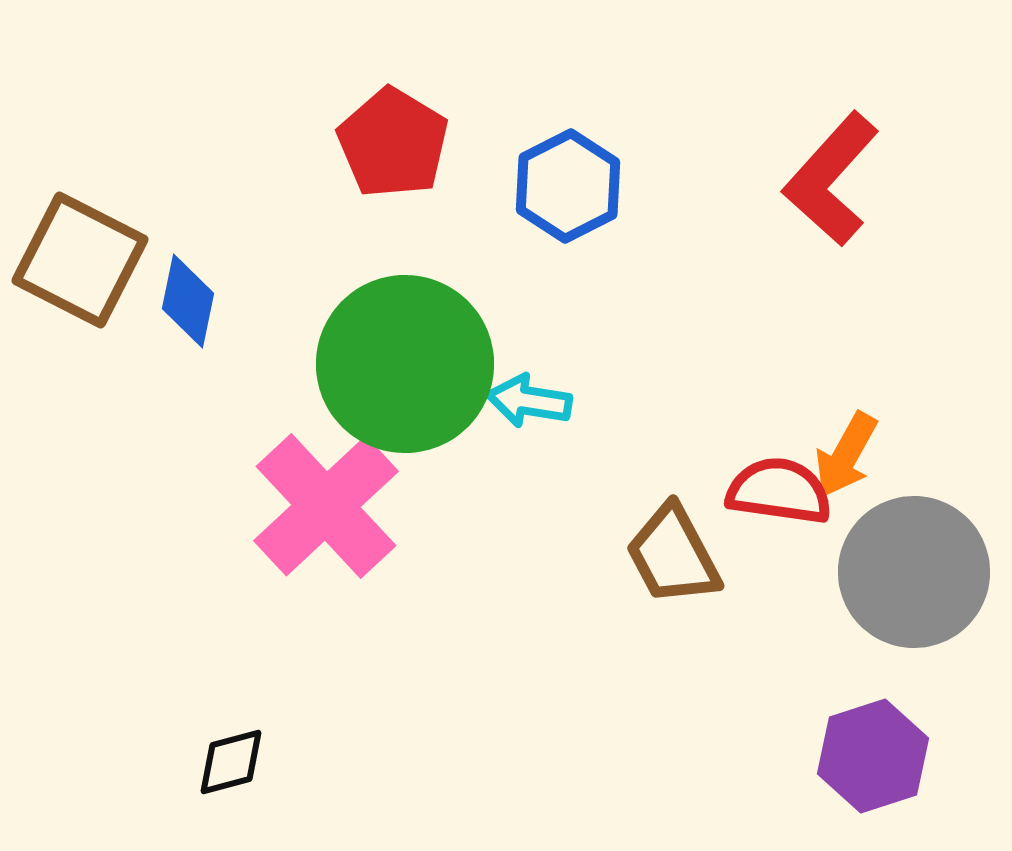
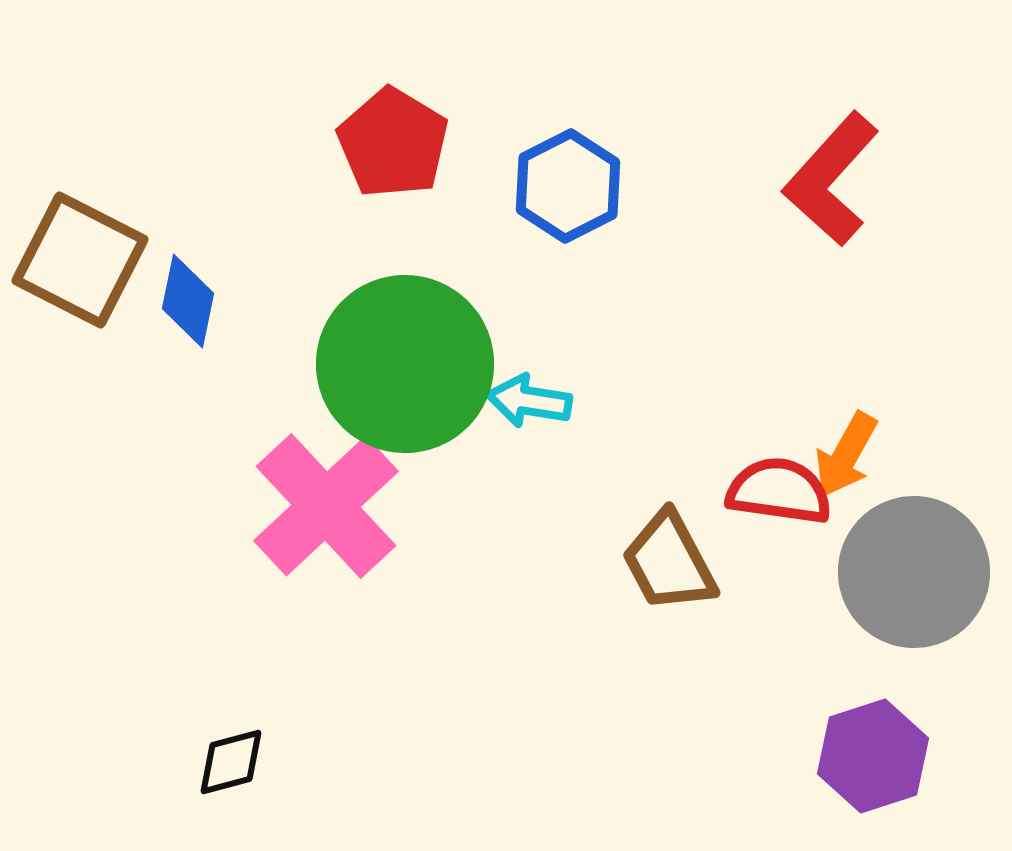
brown trapezoid: moved 4 px left, 7 px down
